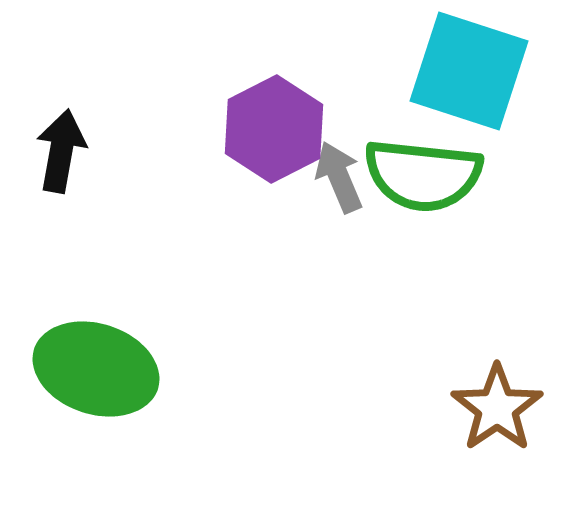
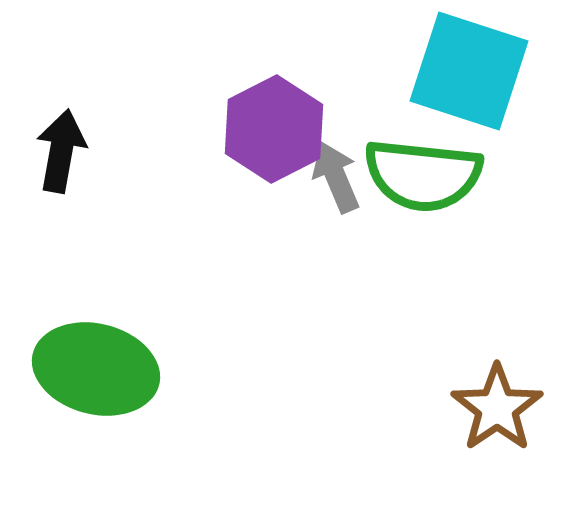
gray arrow: moved 3 px left
green ellipse: rotated 4 degrees counterclockwise
